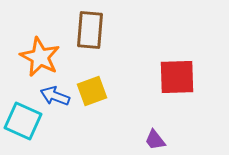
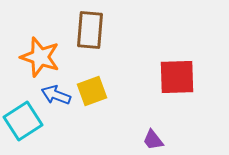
orange star: rotated 9 degrees counterclockwise
blue arrow: moved 1 px right, 1 px up
cyan square: rotated 33 degrees clockwise
purple trapezoid: moved 2 px left
